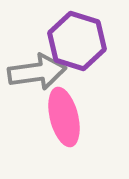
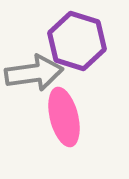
gray arrow: moved 3 px left, 1 px down
